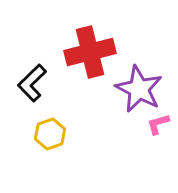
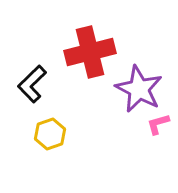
black L-shape: moved 1 px down
